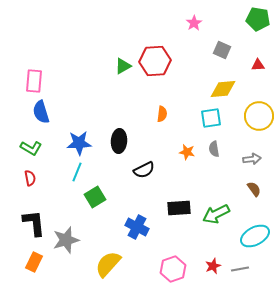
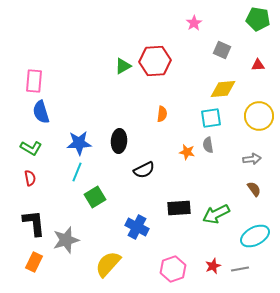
gray semicircle: moved 6 px left, 4 px up
